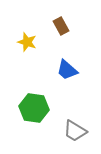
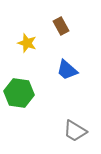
yellow star: moved 1 px down
green hexagon: moved 15 px left, 15 px up
